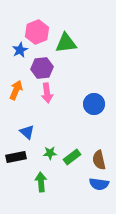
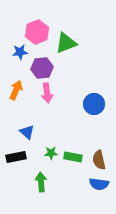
green triangle: rotated 15 degrees counterclockwise
blue star: moved 2 px down; rotated 21 degrees clockwise
green star: moved 1 px right
green rectangle: moved 1 px right; rotated 48 degrees clockwise
